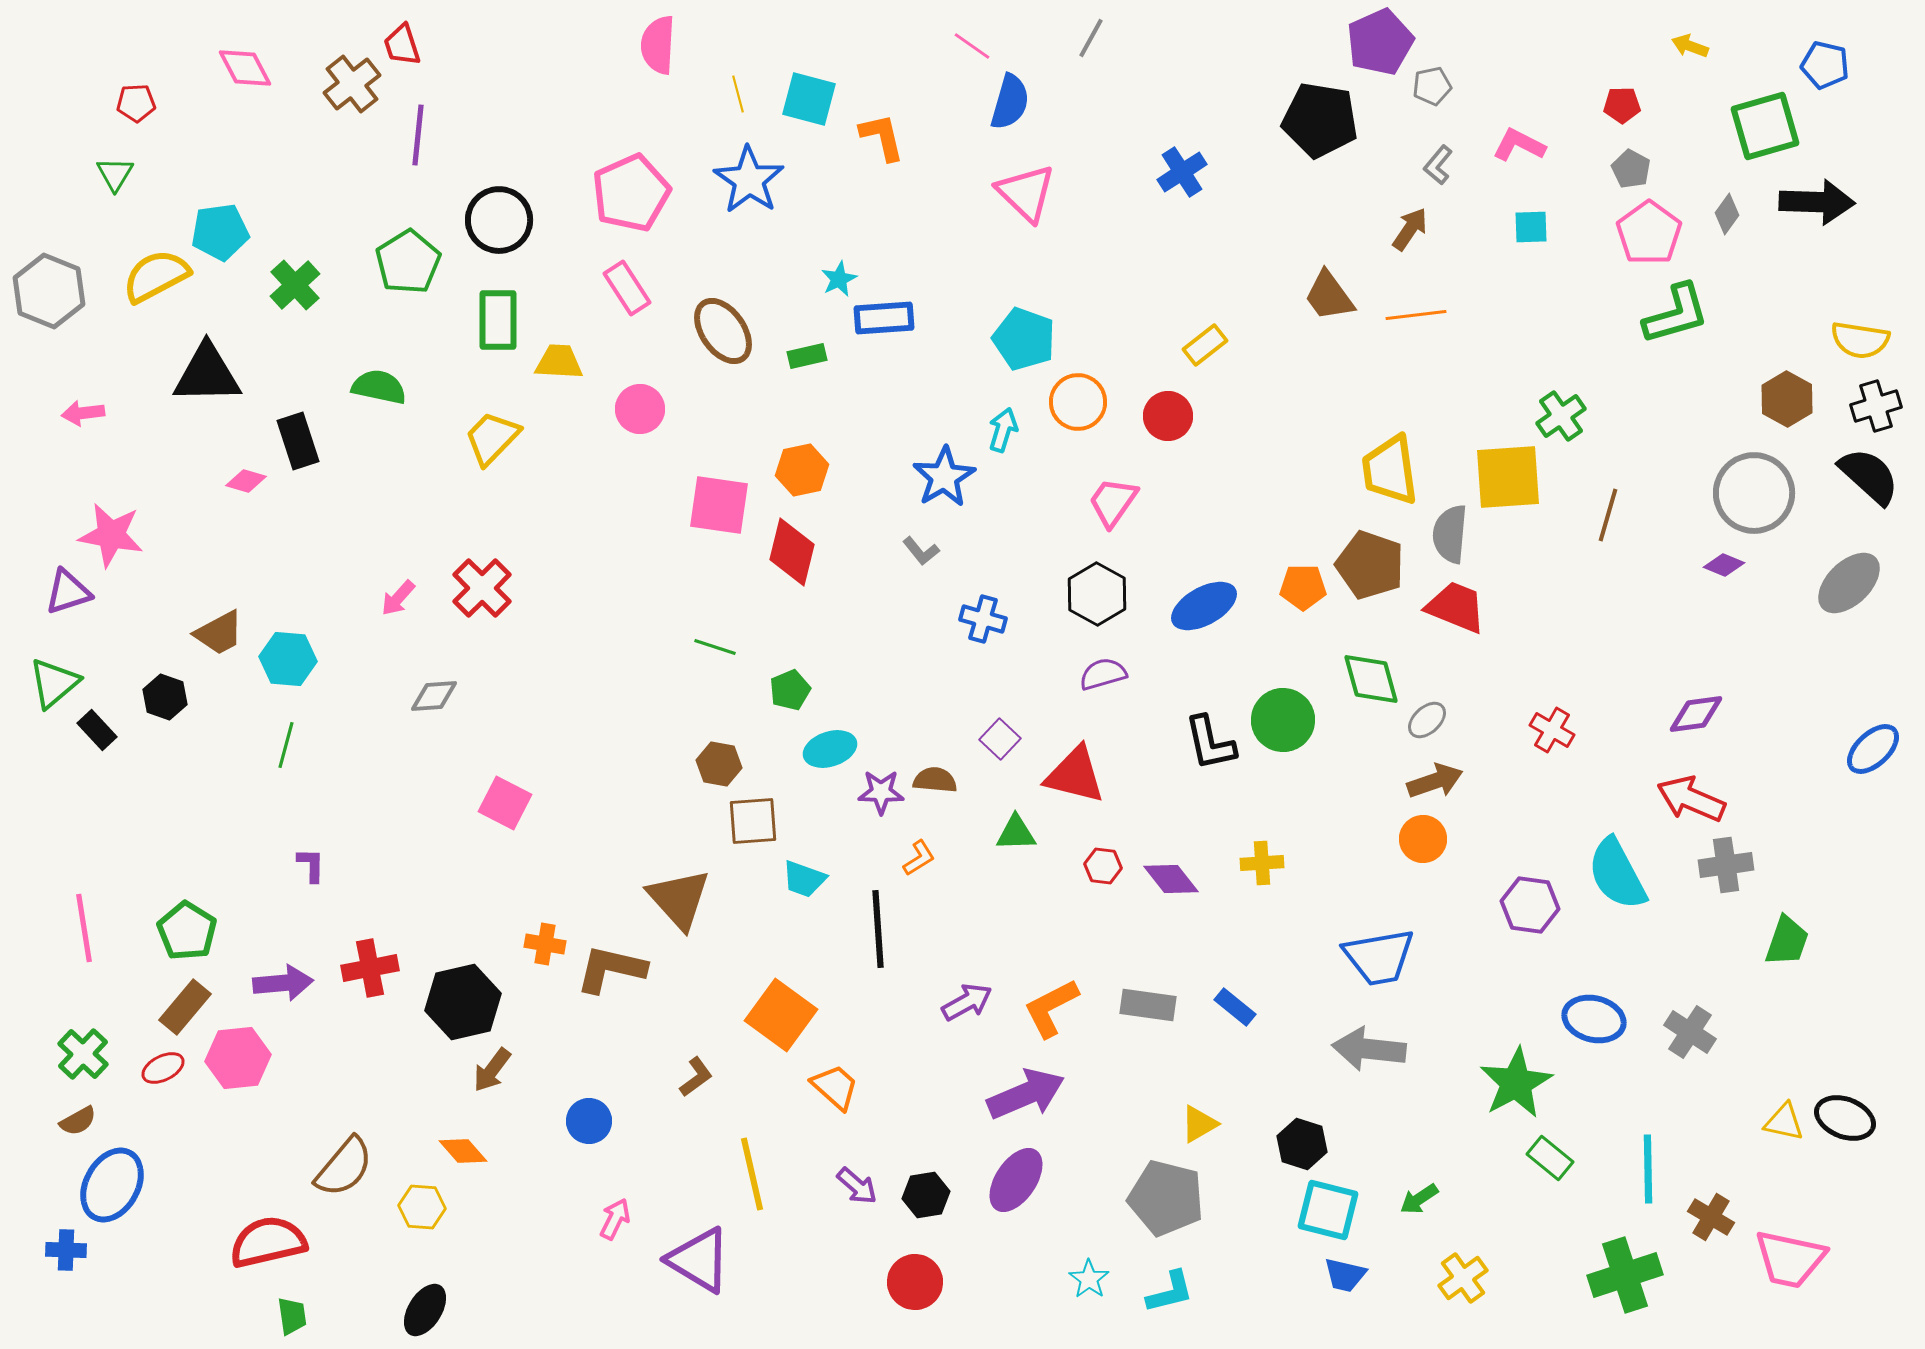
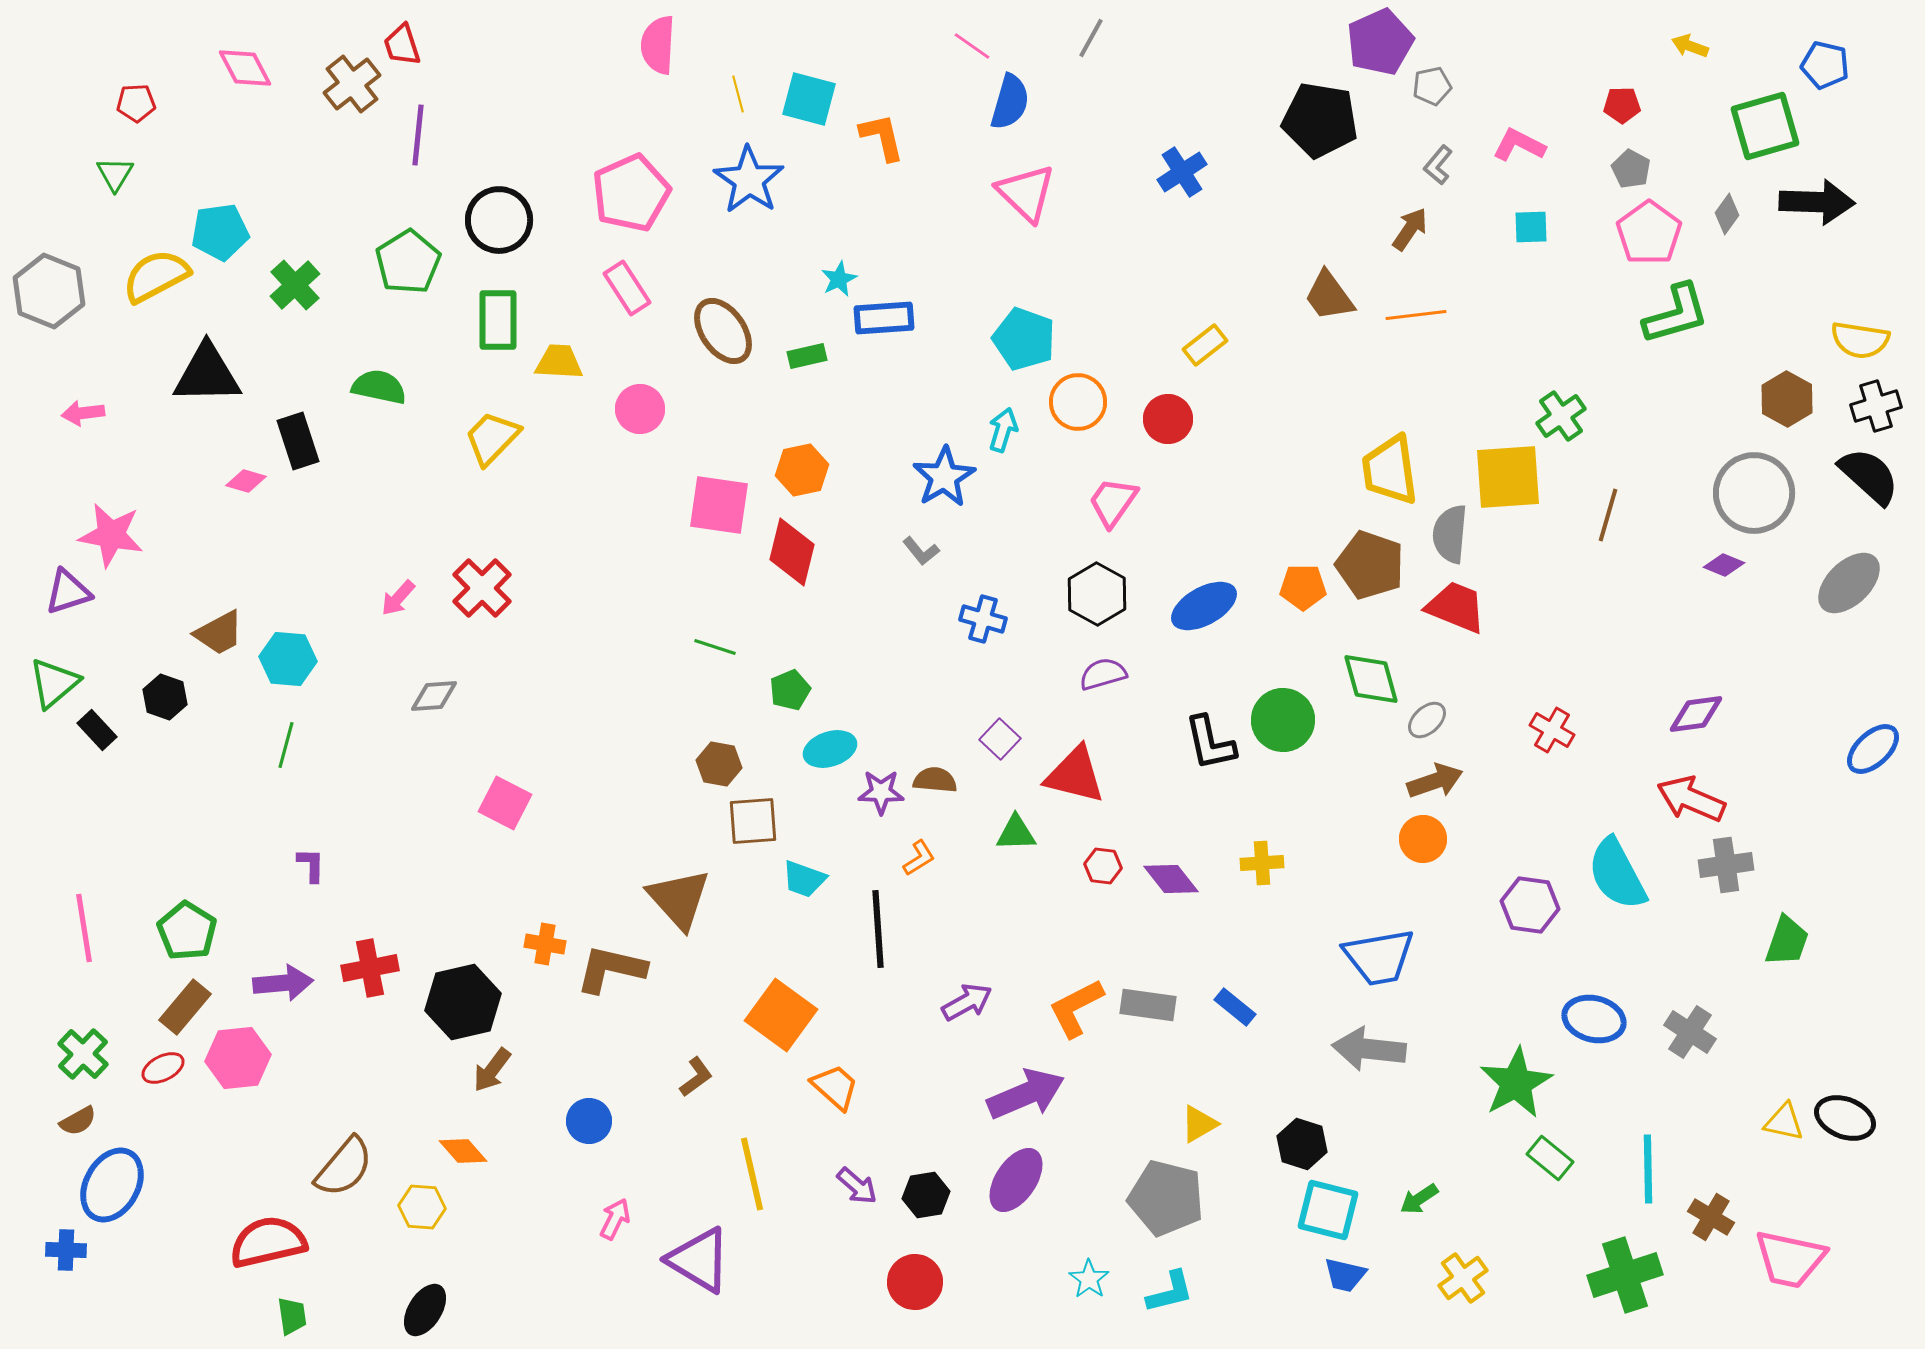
red circle at (1168, 416): moved 3 px down
orange L-shape at (1051, 1008): moved 25 px right
